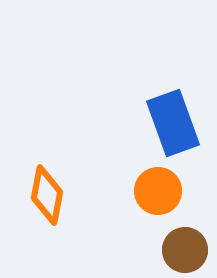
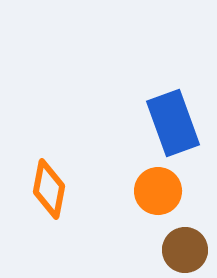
orange diamond: moved 2 px right, 6 px up
